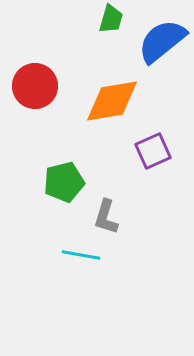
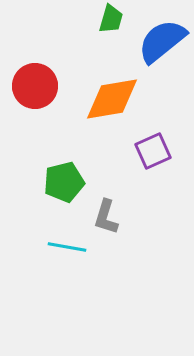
orange diamond: moved 2 px up
cyan line: moved 14 px left, 8 px up
